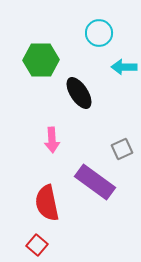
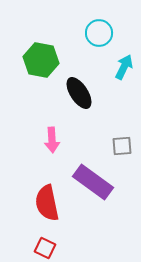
green hexagon: rotated 12 degrees clockwise
cyan arrow: rotated 115 degrees clockwise
gray square: moved 3 px up; rotated 20 degrees clockwise
purple rectangle: moved 2 px left
red square: moved 8 px right, 3 px down; rotated 15 degrees counterclockwise
